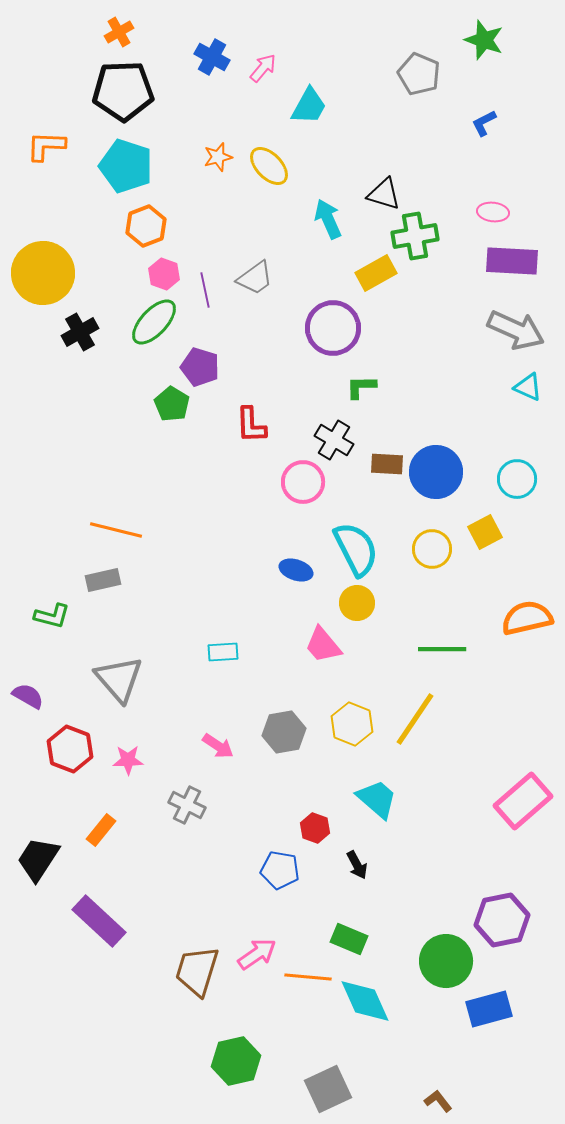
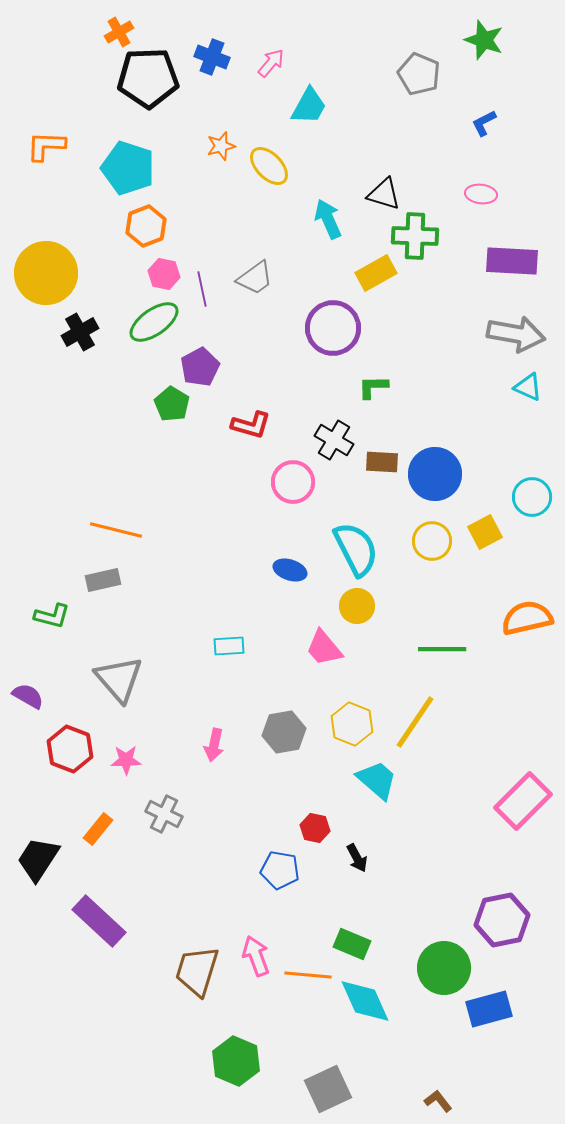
blue cross at (212, 57): rotated 8 degrees counterclockwise
pink arrow at (263, 68): moved 8 px right, 5 px up
black pentagon at (123, 91): moved 25 px right, 13 px up
orange star at (218, 157): moved 3 px right, 11 px up
cyan pentagon at (126, 166): moved 2 px right, 2 px down
pink ellipse at (493, 212): moved 12 px left, 18 px up
green cross at (415, 236): rotated 12 degrees clockwise
yellow circle at (43, 273): moved 3 px right
pink hexagon at (164, 274): rotated 8 degrees counterclockwise
purple line at (205, 290): moved 3 px left, 1 px up
green ellipse at (154, 322): rotated 12 degrees clockwise
gray arrow at (516, 330): moved 4 px down; rotated 14 degrees counterclockwise
purple pentagon at (200, 367): rotated 27 degrees clockwise
green L-shape at (361, 387): moved 12 px right
red L-shape at (251, 425): rotated 72 degrees counterclockwise
brown rectangle at (387, 464): moved 5 px left, 2 px up
blue circle at (436, 472): moved 1 px left, 2 px down
cyan circle at (517, 479): moved 15 px right, 18 px down
pink circle at (303, 482): moved 10 px left
yellow circle at (432, 549): moved 8 px up
blue ellipse at (296, 570): moved 6 px left
yellow circle at (357, 603): moved 3 px down
pink trapezoid at (323, 645): moved 1 px right, 3 px down
cyan rectangle at (223, 652): moved 6 px right, 6 px up
yellow line at (415, 719): moved 3 px down
pink arrow at (218, 746): moved 4 px left, 1 px up; rotated 68 degrees clockwise
pink star at (128, 760): moved 2 px left
cyan trapezoid at (377, 799): moved 19 px up
pink rectangle at (523, 801): rotated 4 degrees counterclockwise
gray cross at (187, 805): moved 23 px left, 9 px down
red hexagon at (315, 828): rotated 8 degrees counterclockwise
orange rectangle at (101, 830): moved 3 px left, 1 px up
black arrow at (357, 865): moved 7 px up
green rectangle at (349, 939): moved 3 px right, 5 px down
pink arrow at (257, 954): moved 1 px left, 2 px down; rotated 75 degrees counterclockwise
green circle at (446, 961): moved 2 px left, 7 px down
orange line at (308, 977): moved 2 px up
green hexagon at (236, 1061): rotated 24 degrees counterclockwise
